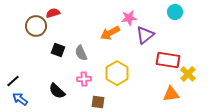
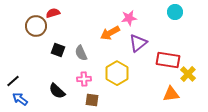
purple triangle: moved 7 px left, 8 px down
brown square: moved 6 px left, 2 px up
